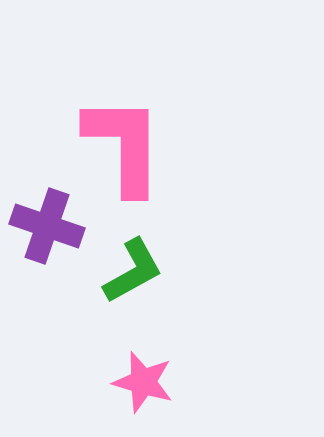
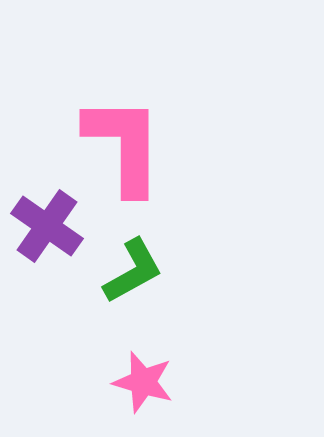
purple cross: rotated 16 degrees clockwise
